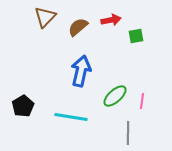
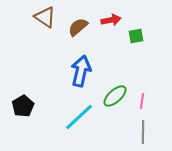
brown triangle: rotated 40 degrees counterclockwise
cyan line: moved 8 px right; rotated 52 degrees counterclockwise
gray line: moved 15 px right, 1 px up
